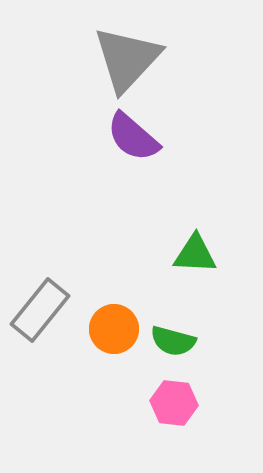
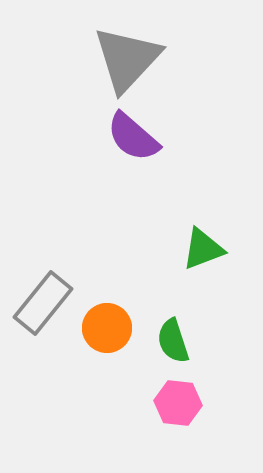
green triangle: moved 8 px right, 5 px up; rotated 24 degrees counterclockwise
gray rectangle: moved 3 px right, 7 px up
orange circle: moved 7 px left, 1 px up
green semicircle: rotated 57 degrees clockwise
pink hexagon: moved 4 px right
